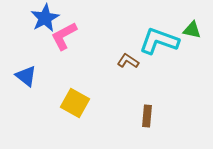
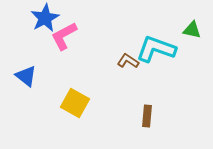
cyan L-shape: moved 3 px left, 8 px down
